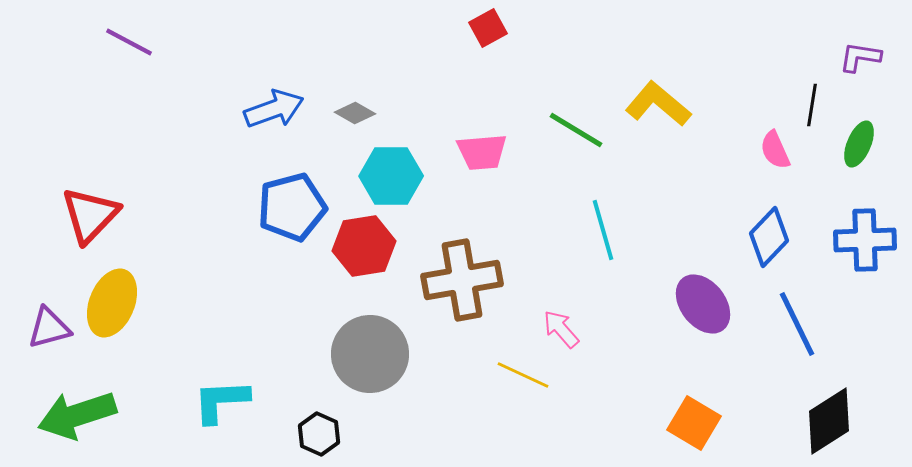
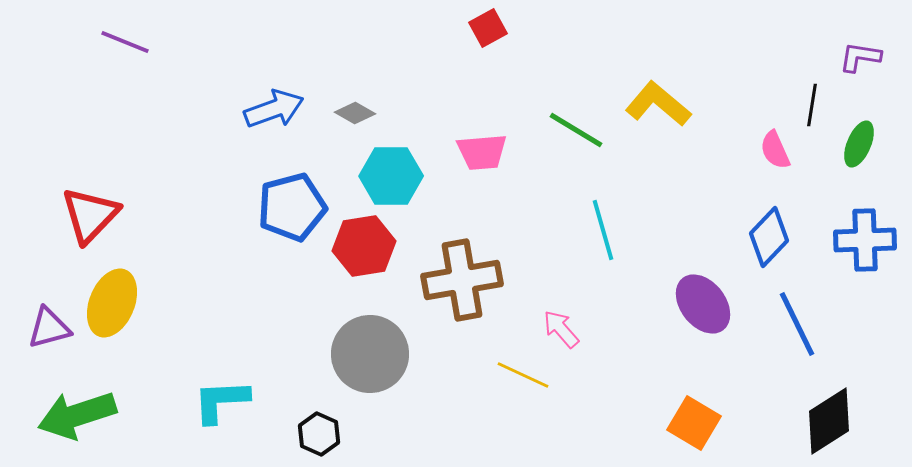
purple line: moved 4 px left; rotated 6 degrees counterclockwise
